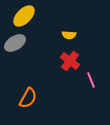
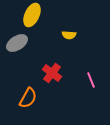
yellow ellipse: moved 8 px right, 1 px up; rotated 20 degrees counterclockwise
gray ellipse: moved 2 px right
red cross: moved 18 px left, 12 px down
